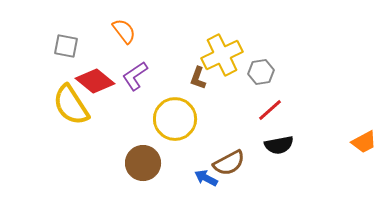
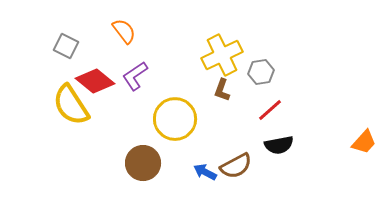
gray square: rotated 15 degrees clockwise
brown L-shape: moved 24 px right, 12 px down
orange trapezoid: rotated 20 degrees counterclockwise
brown semicircle: moved 7 px right, 3 px down
blue arrow: moved 1 px left, 6 px up
